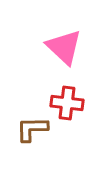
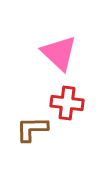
pink triangle: moved 5 px left, 6 px down
